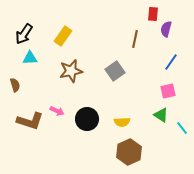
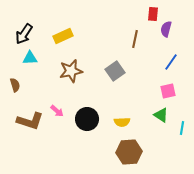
yellow rectangle: rotated 30 degrees clockwise
pink arrow: rotated 16 degrees clockwise
cyan line: rotated 48 degrees clockwise
brown hexagon: rotated 20 degrees clockwise
